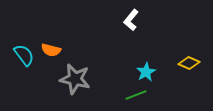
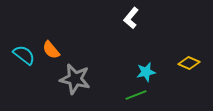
white L-shape: moved 2 px up
orange semicircle: rotated 36 degrees clockwise
cyan semicircle: rotated 15 degrees counterclockwise
cyan star: rotated 18 degrees clockwise
